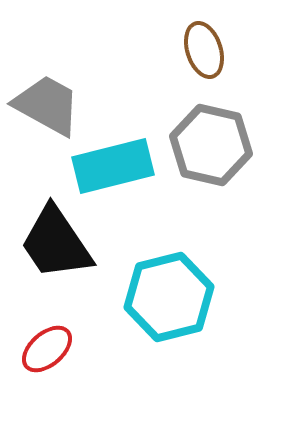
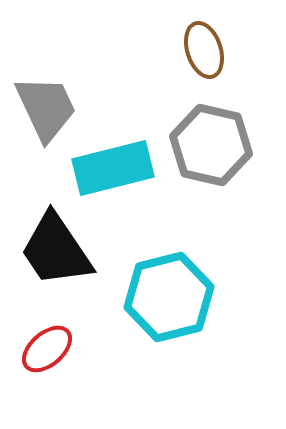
gray trapezoid: moved 1 px left, 3 px down; rotated 36 degrees clockwise
cyan rectangle: moved 2 px down
black trapezoid: moved 7 px down
